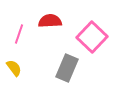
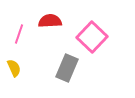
yellow semicircle: rotated 12 degrees clockwise
